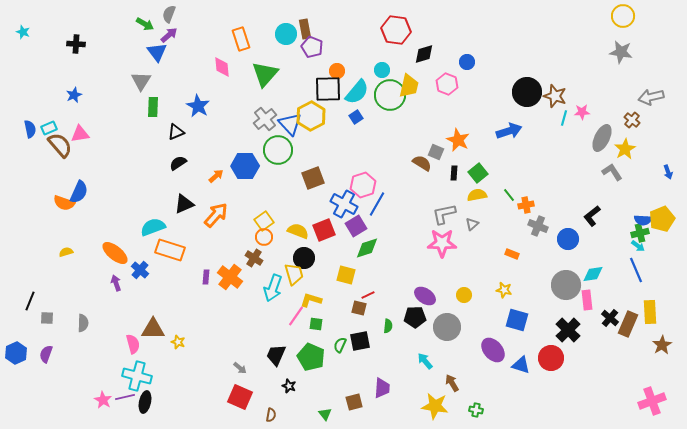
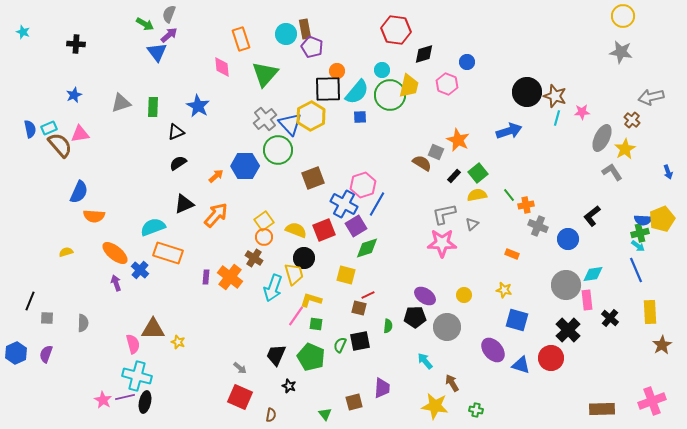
gray triangle at (141, 81): moved 20 px left, 22 px down; rotated 40 degrees clockwise
blue square at (356, 117): moved 4 px right; rotated 32 degrees clockwise
cyan line at (564, 118): moved 7 px left
black rectangle at (454, 173): moved 3 px down; rotated 40 degrees clockwise
orange semicircle at (64, 203): moved 30 px right, 13 px down; rotated 15 degrees counterclockwise
yellow semicircle at (298, 231): moved 2 px left, 1 px up
orange rectangle at (170, 250): moved 2 px left, 3 px down
brown rectangle at (628, 324): moved 26 px left, 85 px down; rotated 65 degrees clockwise
